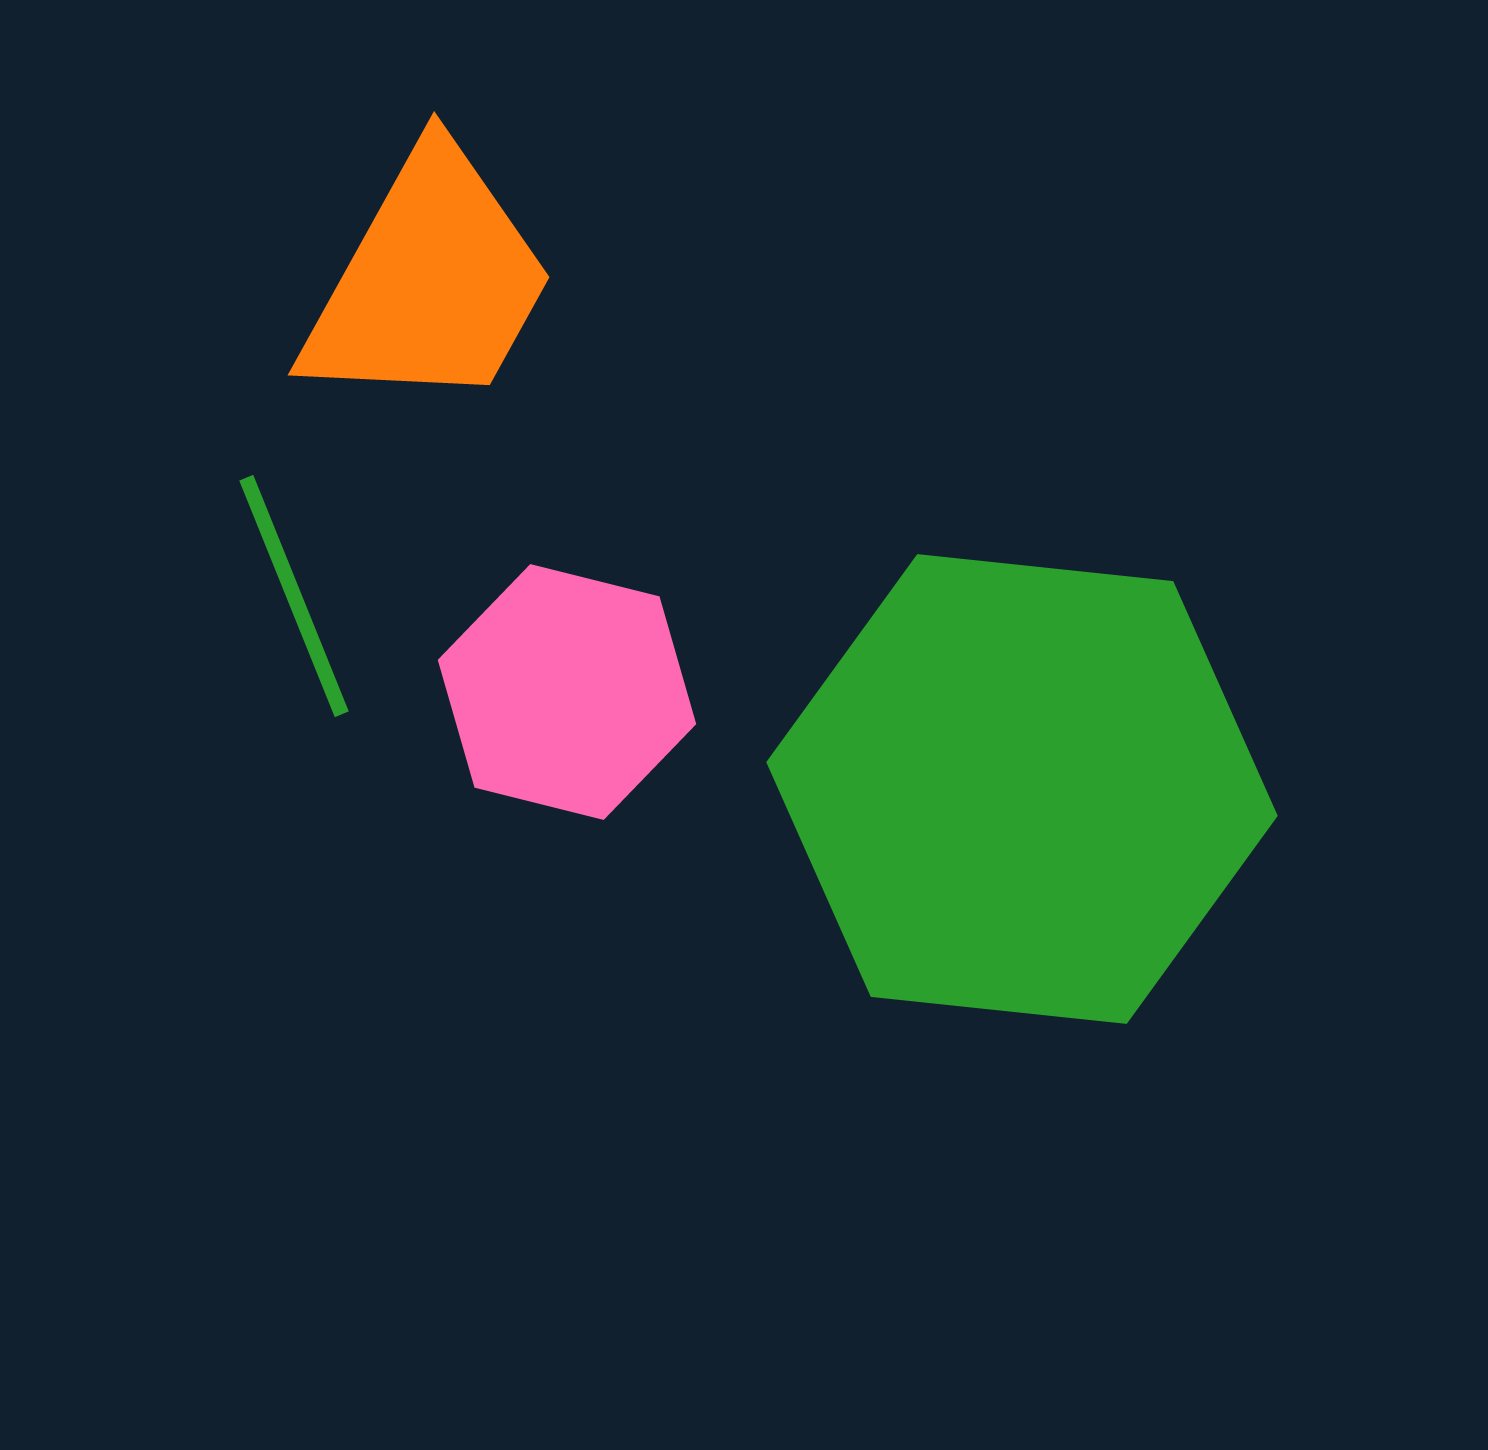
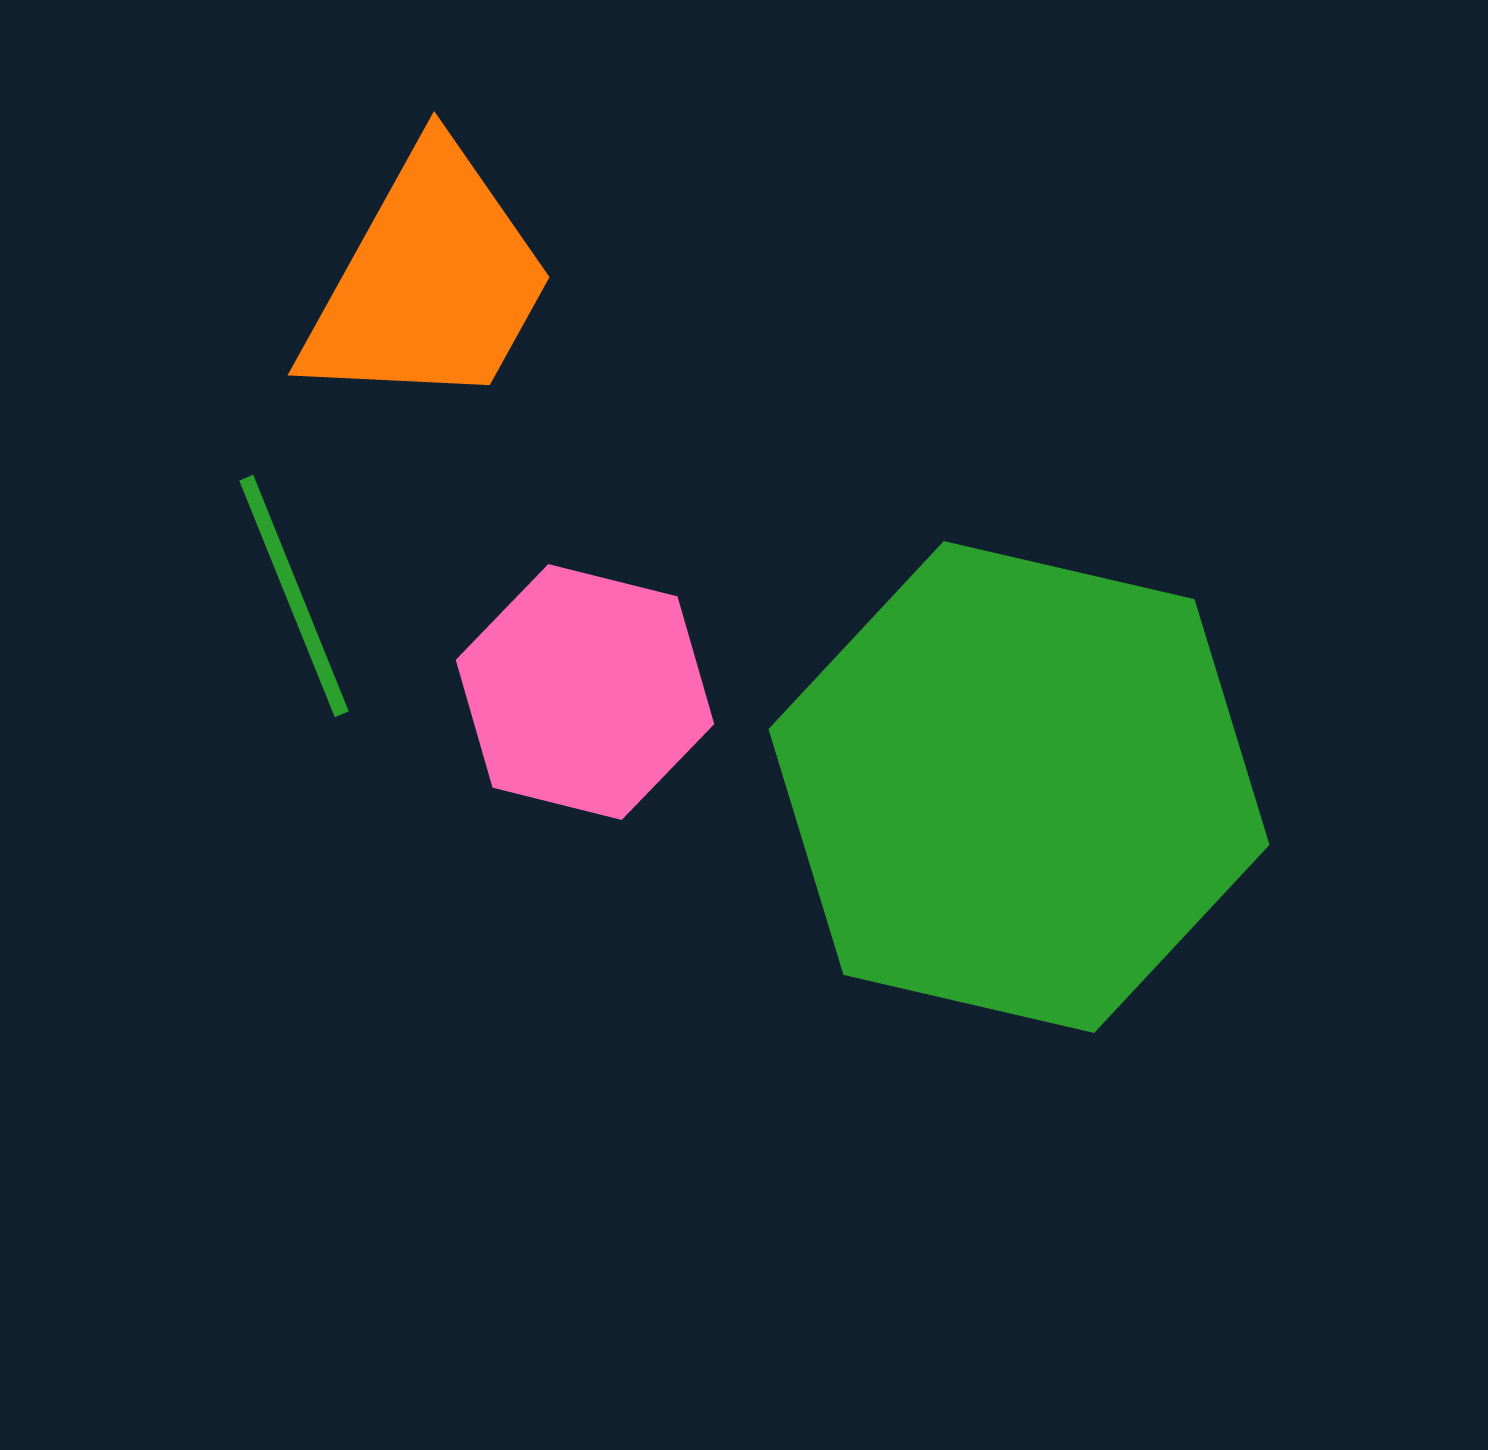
pink hexagon: moved 18 px right
green hexagon: moved 3 px left, 2 px up; rotated 7 degrees clockwise
